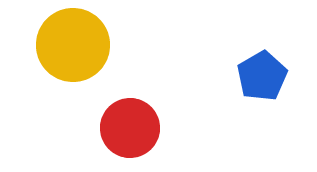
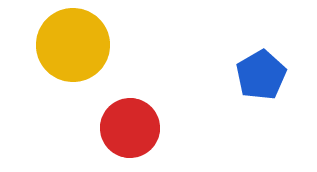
blue pentagon: moved 1 px left, 1 px up
